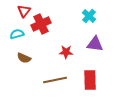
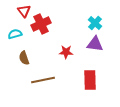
red triangle: rotated 16 degrees counterclockwise
cyan cross: moved 6 px right, 7 px down
cyan semicircle: moved 2 px left
brown semicircle: rotated 48 degrees clockwise
brown line: moved 12 px left
